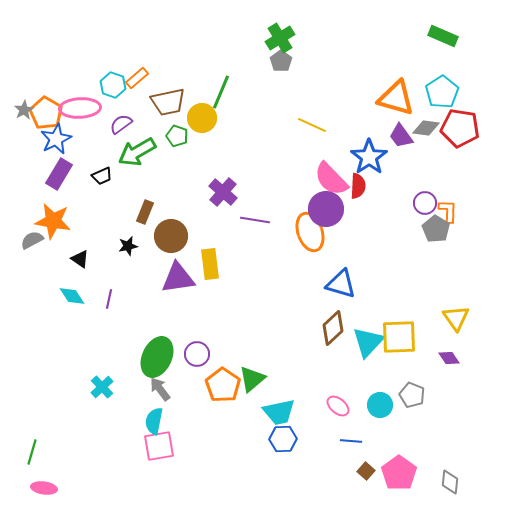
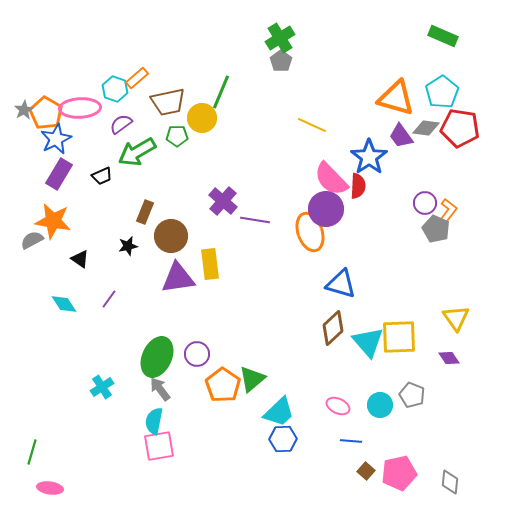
cyan hexagon at (113, 85): moved 2 px right, 4 px down
green pentagon at (177, 136): rotated 20 degrees counterclockwise
purple cross at (223, 192): moved 9 px down
orange L-shape at (448, 211): rotated 35 degrees clockwise
gray pentagon at (436, 229): rotated 8 degrees counterclockwise
cyan diamond at (72, 296): moved 8 px left, 8 px down
purple line at (109, 299): rotated 24 degrees clockwise
cyan triangle at (368, 342): rotated 24 degrees counterclockwise
cyan cross at (102, 387): rotated 10 degrees clockwise
pink ellipse at (338, 406): rotated 15 degrees counterclockwise
cyan trapezoid at (279, 412): rotated 32 degrees counterclockwise
pink pentagon at (399, 473): rotated 24 degrees clockwise
pink ellipse at (44, 488): moved 6 px right
